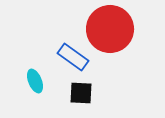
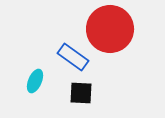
cyan ellipse: rotated 45 degrees clockwise
